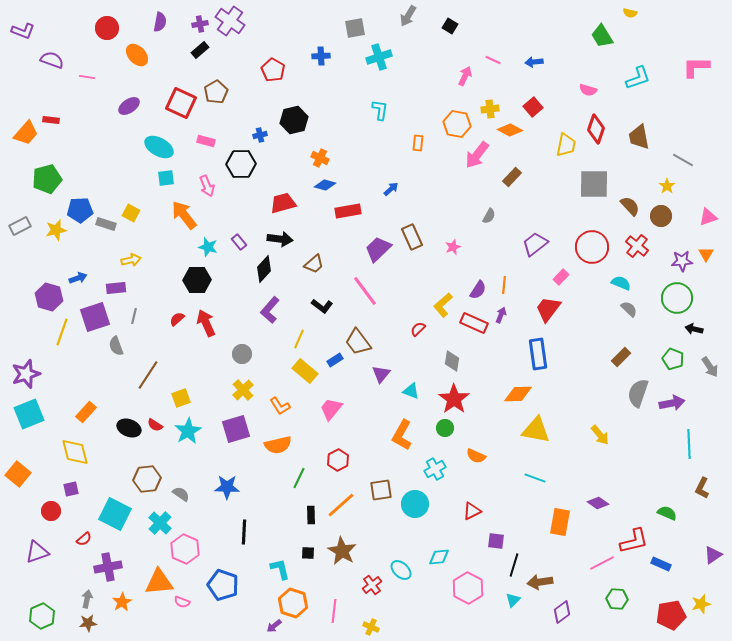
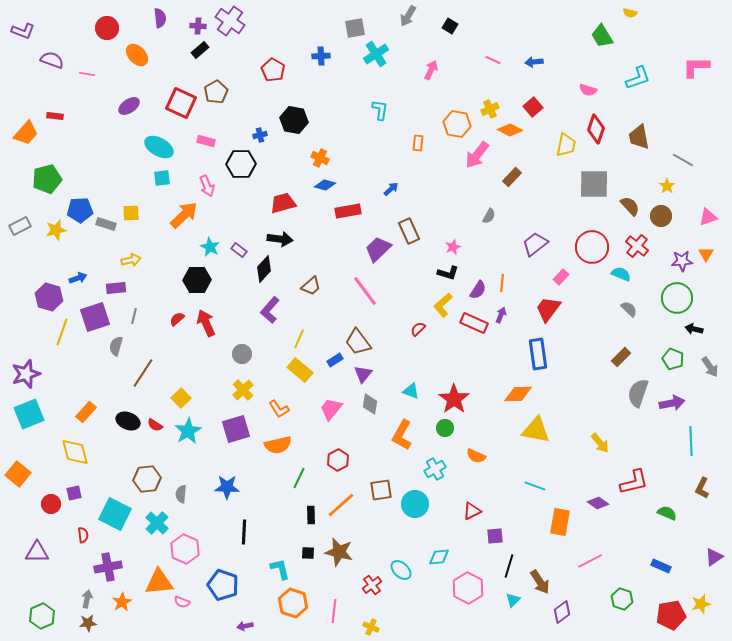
purple semicircle at (160, 22): moved 4 px up; rotated 18 degrees counterclockwise
purple cross at (200, 24): moved 2 px left, 2 px down; rotated 14 degrees clockwise
cyan cross at (379, 57): moved 3 px left, 3 px up; rotated 15 degrees counterclockwise
pink arrow at (465, 76): moved 34 px left, 6 px up
pink line at (87, 77): moved 3 px up
yellow cross at (490, 109): rotated 18 degrees counterclockwise
red rectangle at (51, 120): moved 4 px right, 4 px up
black hexagon at (294, 120): rotated 24 degrees clockwise
cyan square at (166, 178): moved 4 px left
yellow square at (131, 213): rotated 30 degrees counterclockwise
orange arrow at (184, 215): rotated 84 degrees clockwise
brown rectangle at (412, 237): moved 3 px left, 6 px up
purple rectangle at (239, 242): moved 8 px down; rotated 14 degrees counterclockwise
cyan star at (208, 247): moved 2 px right; rotated 12 degrees clockwise
brown trapezoid at (314, 264): moved 3 px left, 22 px down
cyan semicircle at (621, 283): moved 9 px up
orange line at (504, 285): moved 2 px left, 2 px up
black L-shape at (322, 306): moved 126 px right, 33 px up; rotated 20 degrees counterclockwise
gray semicircle at (116, 346): rotated 36 degrees clockwise
gray diamond at (452, 361): moved 82 px left, 43 px down
yellow rectangle at (305, 371): moved 5 px left, 1 px up
purple triangle at (381, 374): moved 18 px left
brown line at (148, 375): moved 5 px left, 2 px up
yellow square at (181, 398): rotated 24 degrees counterclockwise
orange L-shape at (280, 406): moved 1 px left, 3 px down
black ellipse at (129, 428): moved 1 px left, 7 px up
yellow arrow at (600, 435): moved 8 px down
cyan line at (689, 444): moved 2 px right, 3 px up
cyan line at (535, 478): moved 8 px down
purple square at (71, 489): moved 3 px right, 4 px down
gray semicircle at (181, 494): rotated 120 degrees counterclockwise
red circle at (51, 511): moved 7 px up
cyan cross at (160, 523): moved 3 px left
red semicircle at (84, 539): moved 1 px left, 4 px up; rotated 56 degrees counterclockwise
purple square at (496, 541): moved 1 px left, 5 px up; rotated 12 degrees counterclockwise
red L-shape at (634, 541): moved 59 px up
brown star at (342, 551): moved 3 px left, 1 px down; rotated 16 degrees counterclockwise
purple triangle at (37, 552): rotated 20 degrees clockwise
purple triangle at (713, 555): moved 1 px right, 2 px down
pink line at (602, 563): moved 12 px left, 2 px up
blue rectangle at (661, 564): moved 2 px down
black line at (514, 565): moved 5 px left, 1 px down
brown arrow at (540, 582): rotated 115 degrees counterclockwise
green hexagon at (617, 599): moved 5 px right; rotated 15 degrees clockwise
purple arrow at (274, 626): moved 29 px left; rotated 28 degrees clockwise
